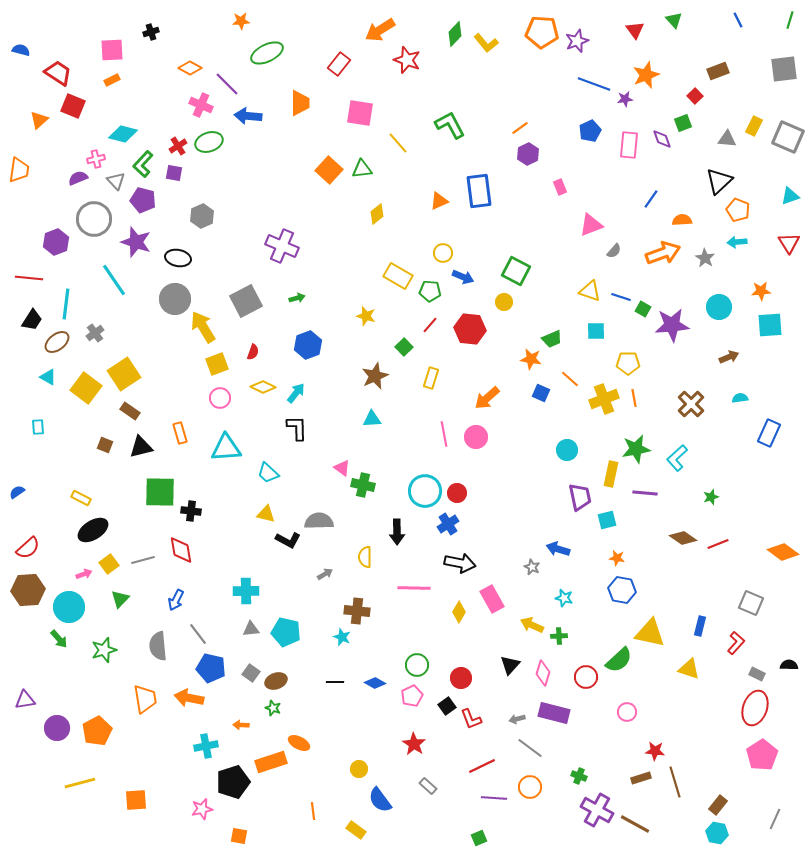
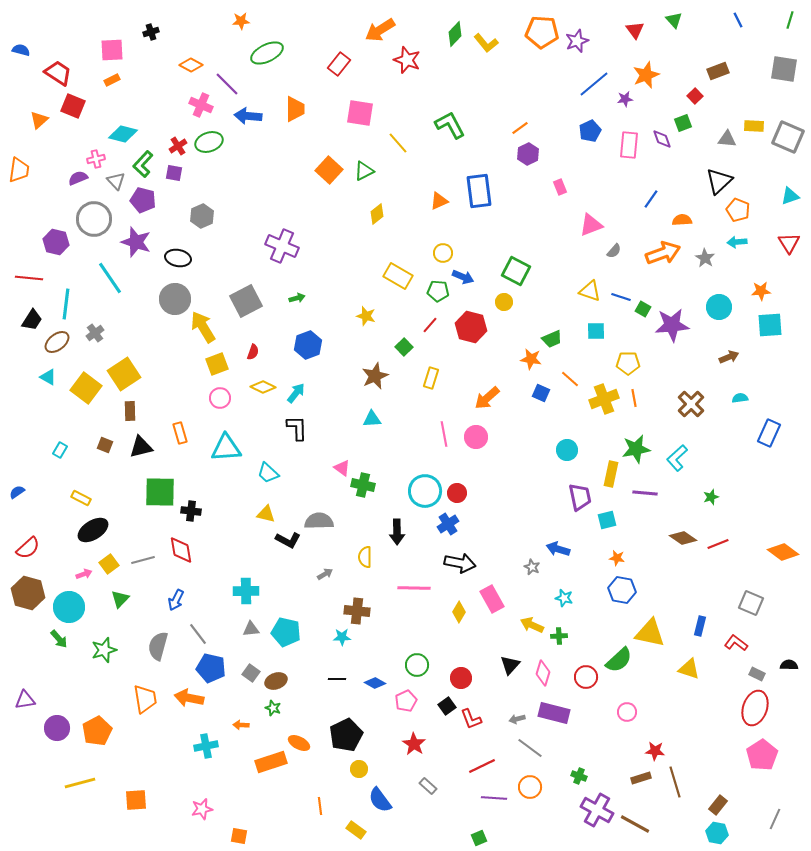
orange diamond at (190, 68): moved 1 px right, 3 px up
gray square at (784, 69): rotated 16 degrees clockwise
blue line at (594, 84): rotated 60 degrees counterclockwise
orange trapezoid at (300, 103): moved 5 px left, 6 px down
yellow rectangle at (754, 126): rotated 66 degrees clockwise
green triangle at (362, 169): moved 2 px right, 2 px down; rotated 20 degrees counterclockwise
purple hexagon at (56, 242): rotated 25 degrees counterclockwise
cyan line at (114, 280): moved 4 px left, 2 px up
green pentagon at (430, 291): moved 8 px right
red hexagon at (470, 329): moved 1 px right, 2 px up; rotated 8 degrees clockwise
brown rectangle at (130, 411): rotated 54 degrees clockwise
cyan rectangle at (38, 427): moved 22 px right, 23 px down; rotated 35 degrees clockwise
brown hexagon at (28, 590): moved 3 px down; rotated 20 degrees clockwise
cyan star at (342, 637): rotated 24 degrees counterclockwise
red L-shape at (736, 643): rotated 95 degrees counterclockwise
gray semicircle at (158, 646): rotated 20 degrees clockwise
black line at (335, 682): moved 2 px right, 3 px up
pink pentagon at (412, 696): moved 6 px left, 5 px down
black pentagon at (233, 782): moved 113 px right, 47 px up; rotated 8 degrees counterclockwise
orange line at (313, 811): moved 7 px right, 5 px up
